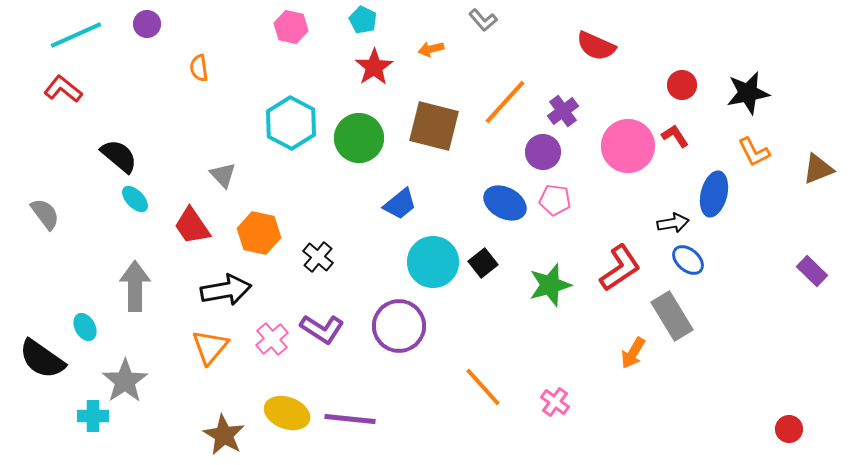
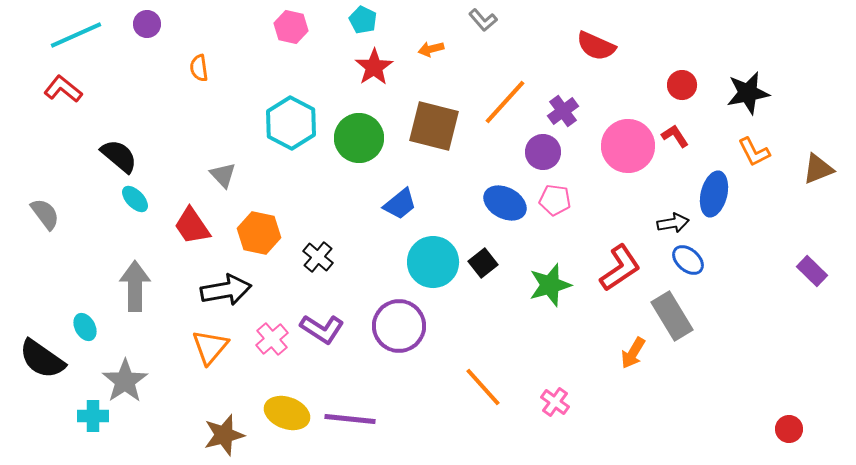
brown star at (224, 435): rotated 27 degrees clockwise
